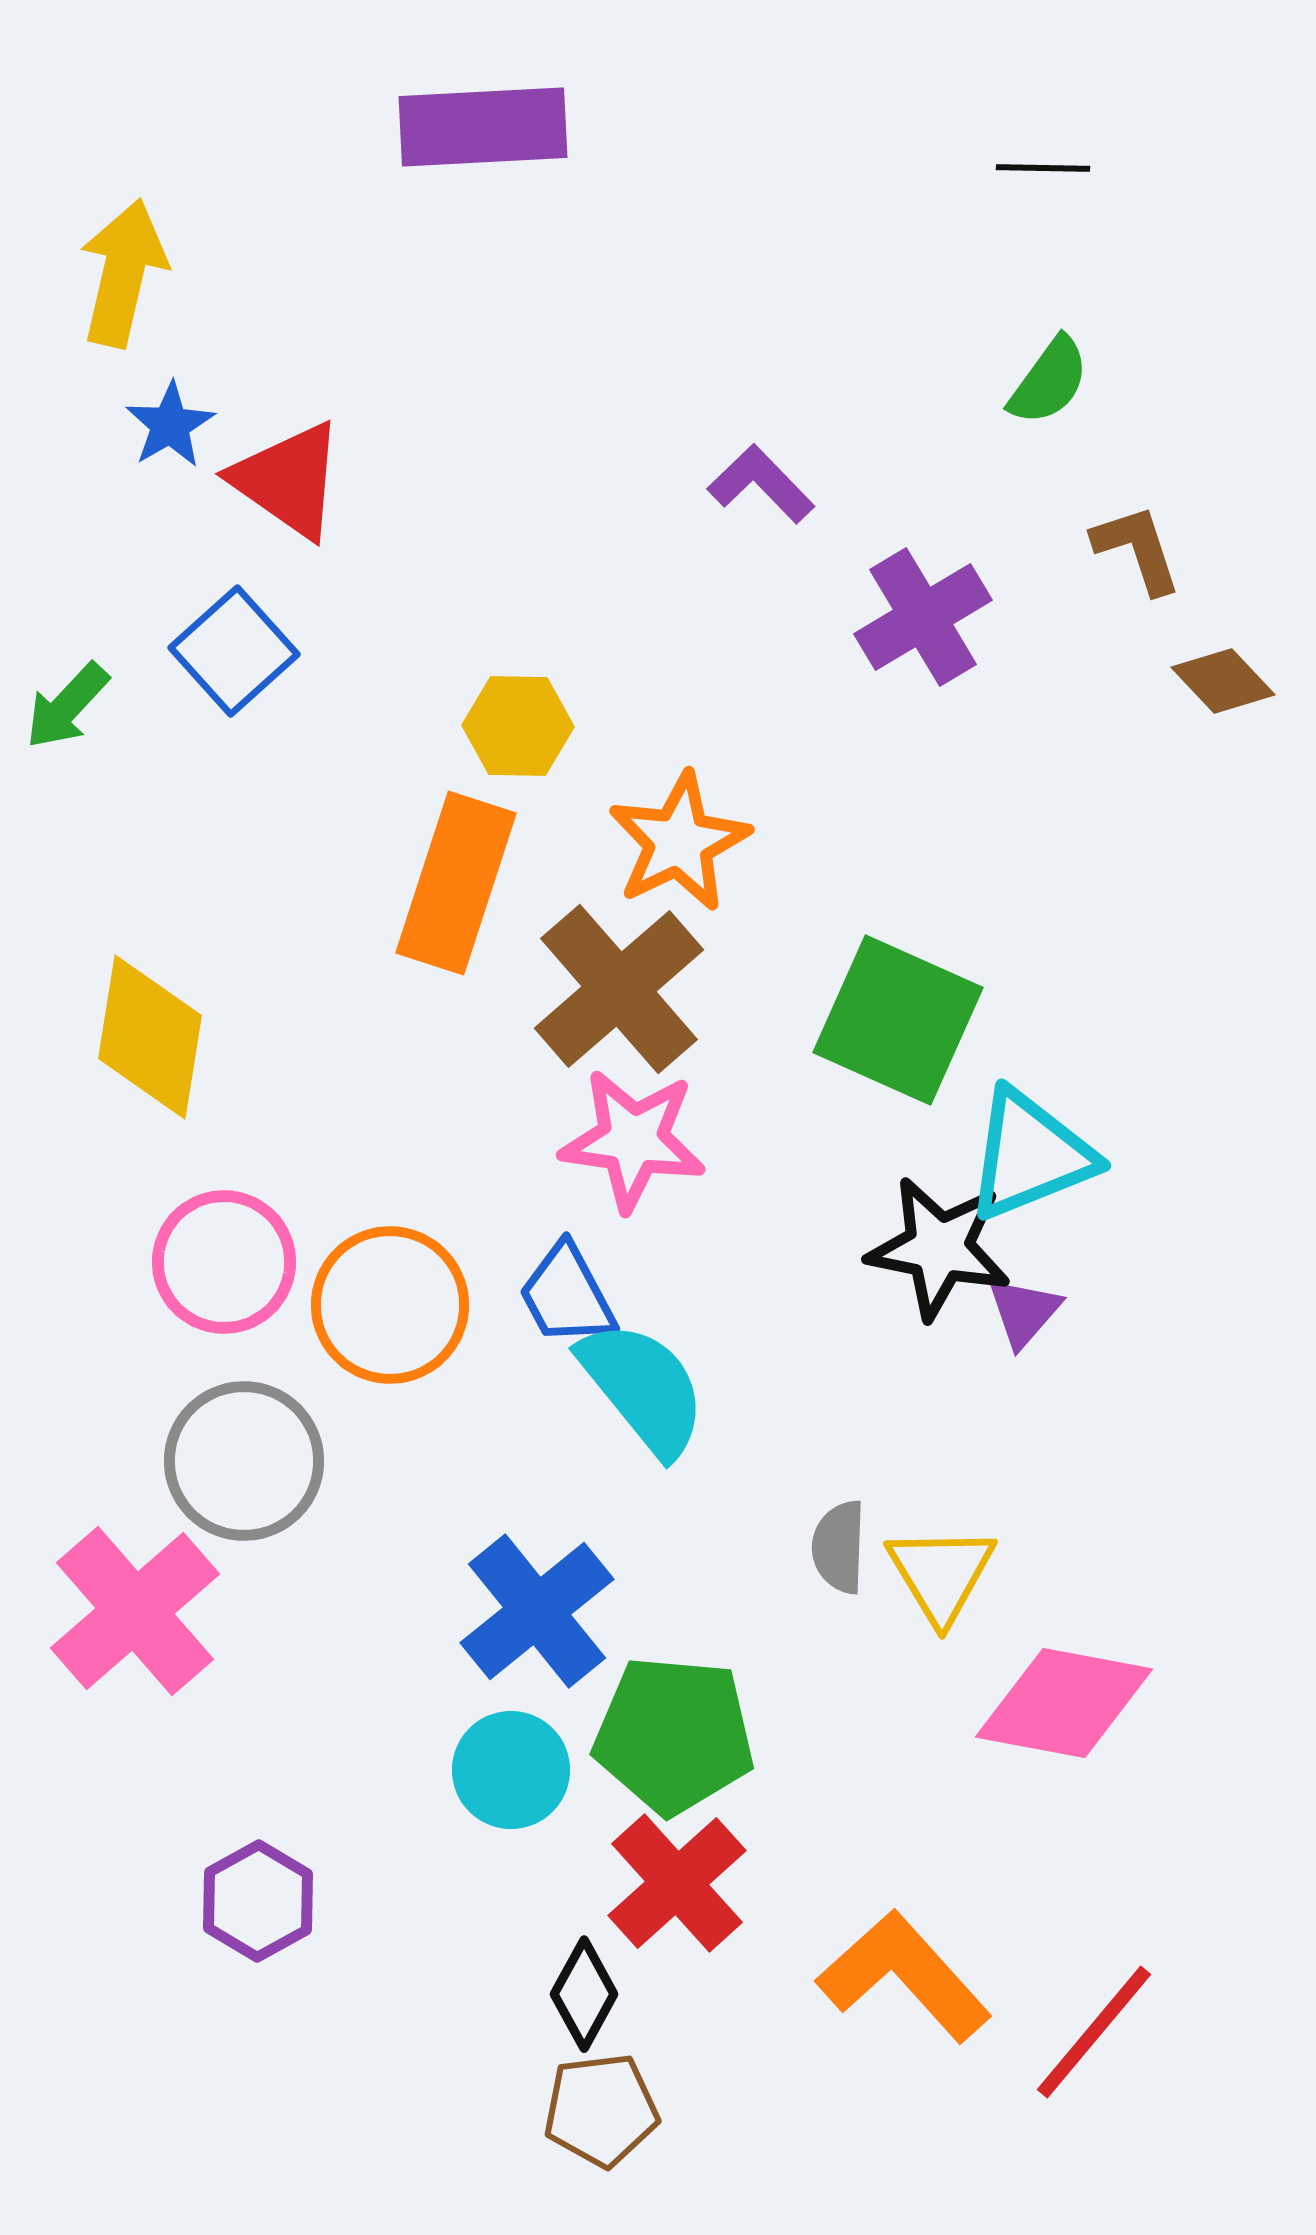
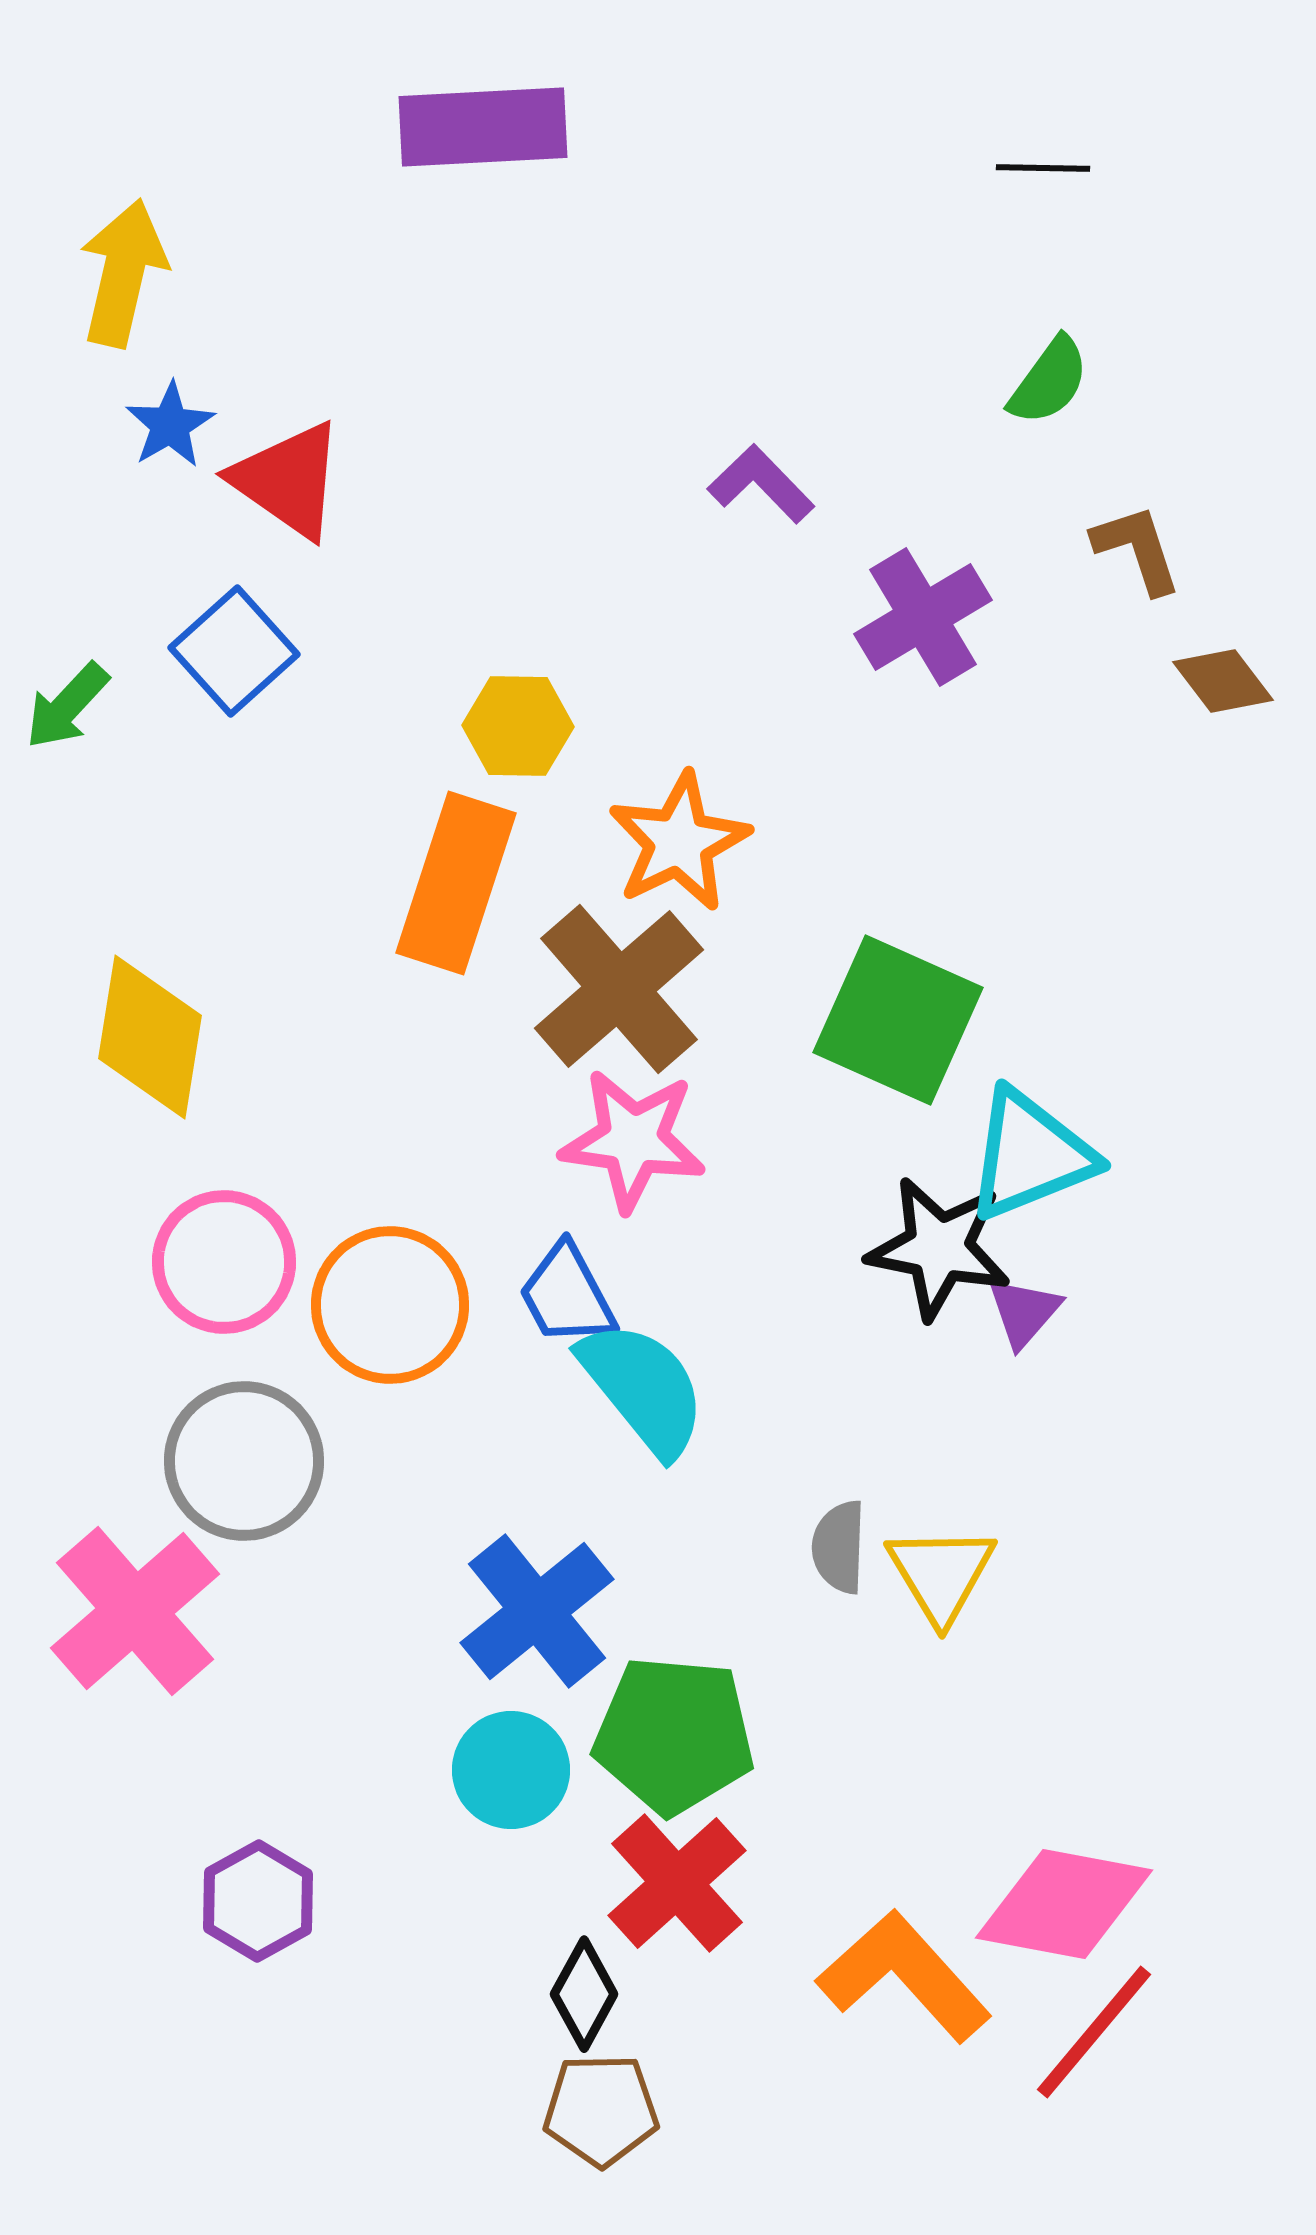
brown diamond: rotated 6 degrees clockwise
pink diamond: moved 201 px down
brown pentagon: rotated 6 degrees clockwise
